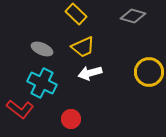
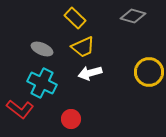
yellow rectangle: moved 1 px left, 4 px down
